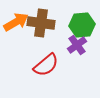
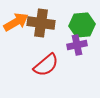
purple cross: rotated 24 degrees clockwise
